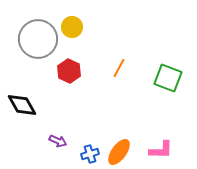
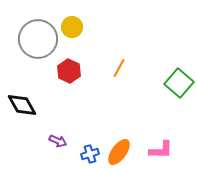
green square: moved 11 px right, 5 px down; rotated 20 degrees clockwise
